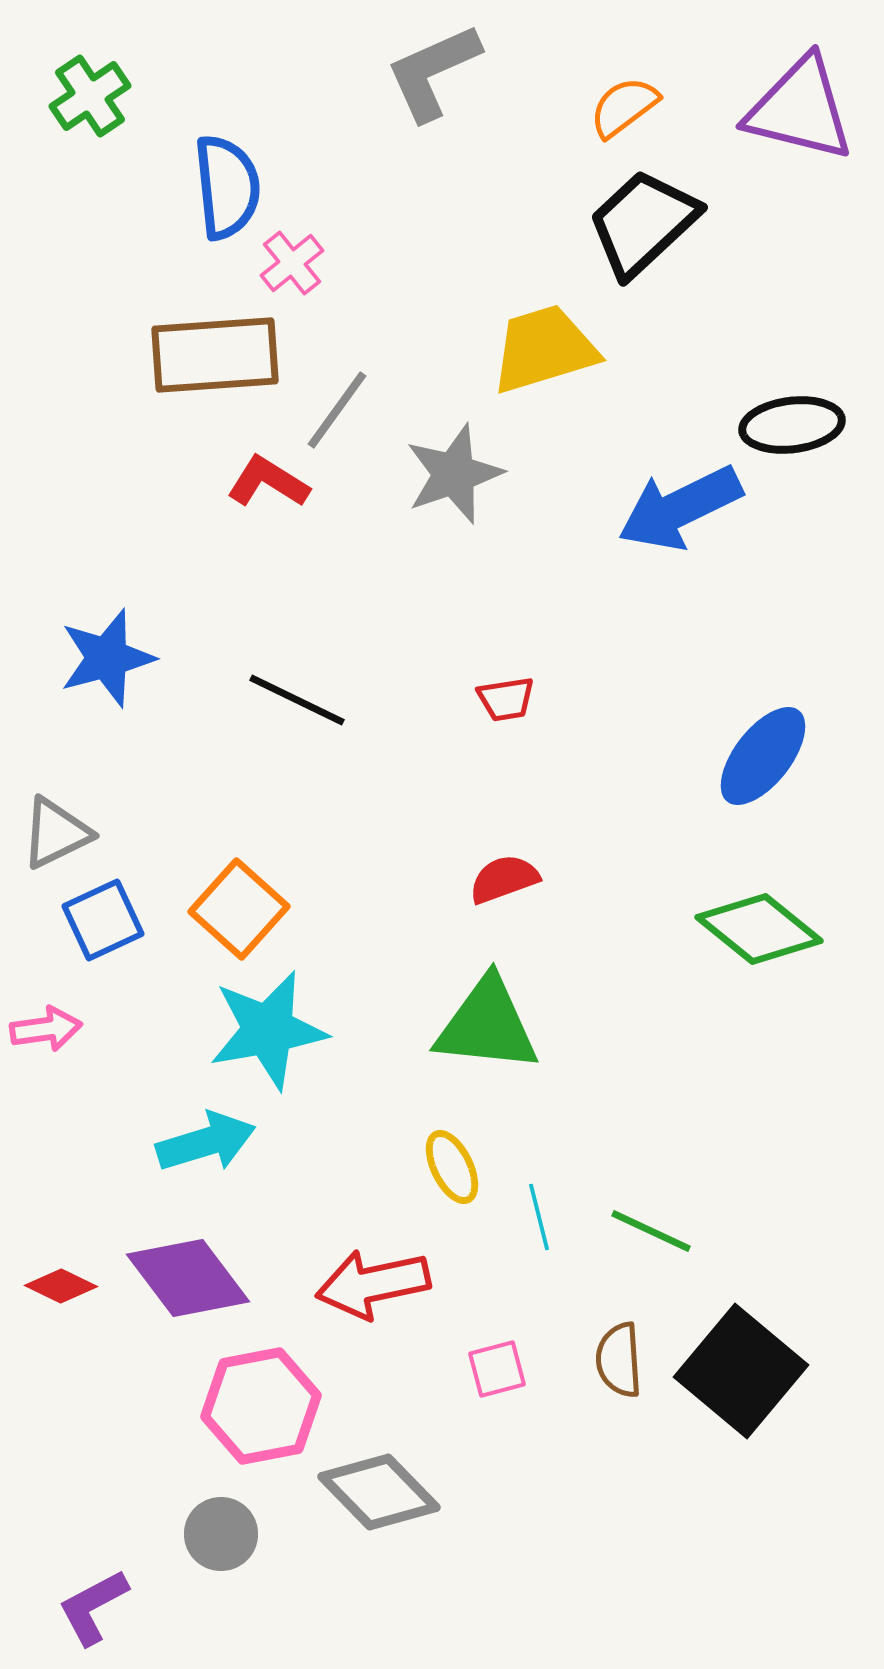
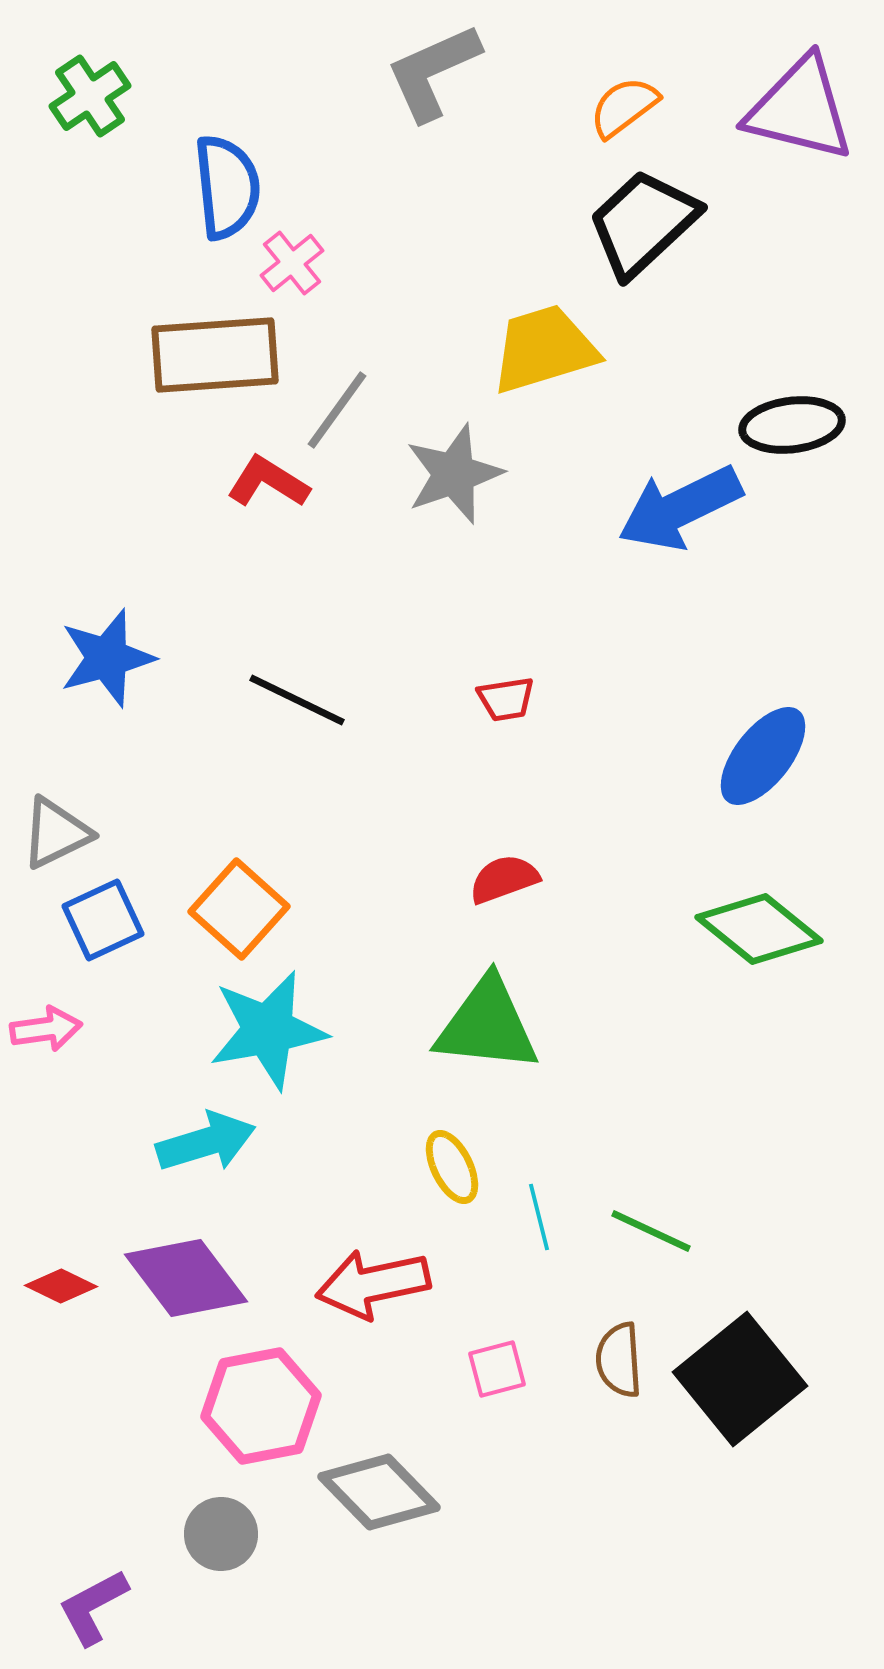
purple diamond: moved 2 px left
black square: moved 1 px left, 8 px down; rotated 11 degrees clockwise
